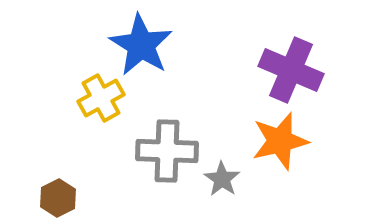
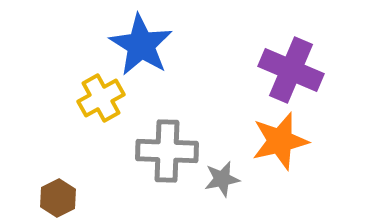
gray star: rotated 27 degrees clockwise
